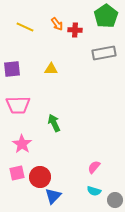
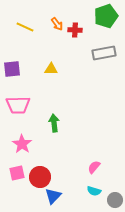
green pentagon: rotated 15 degrees clockwise
green arrow: rotated 18 degrees clockwise
